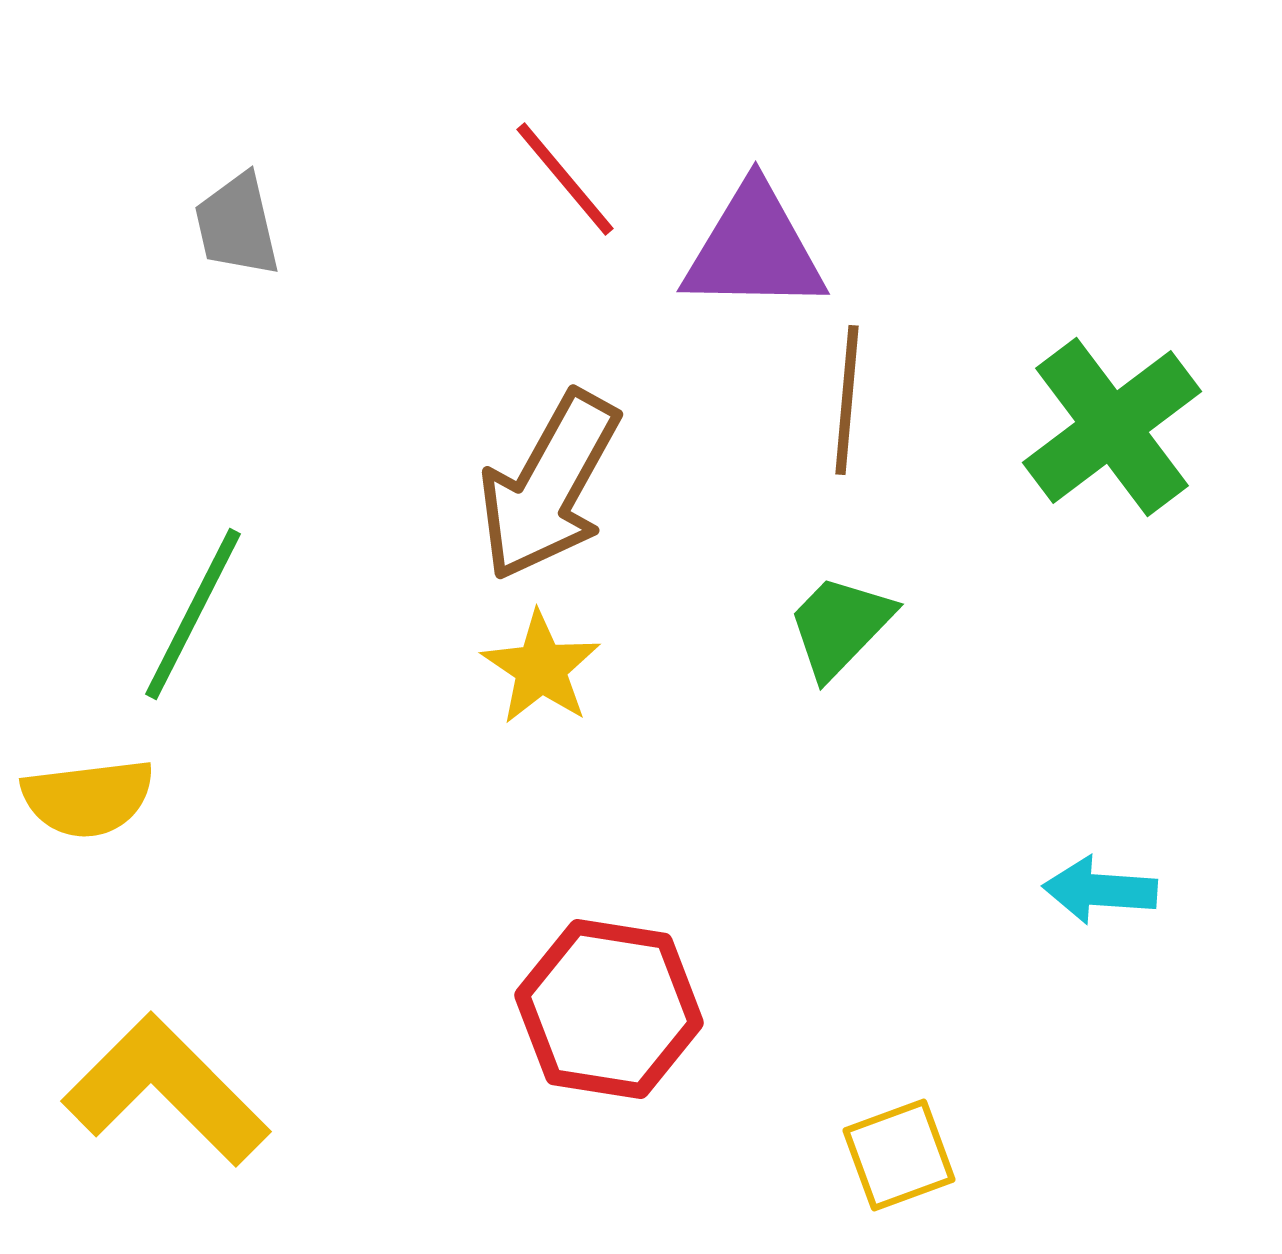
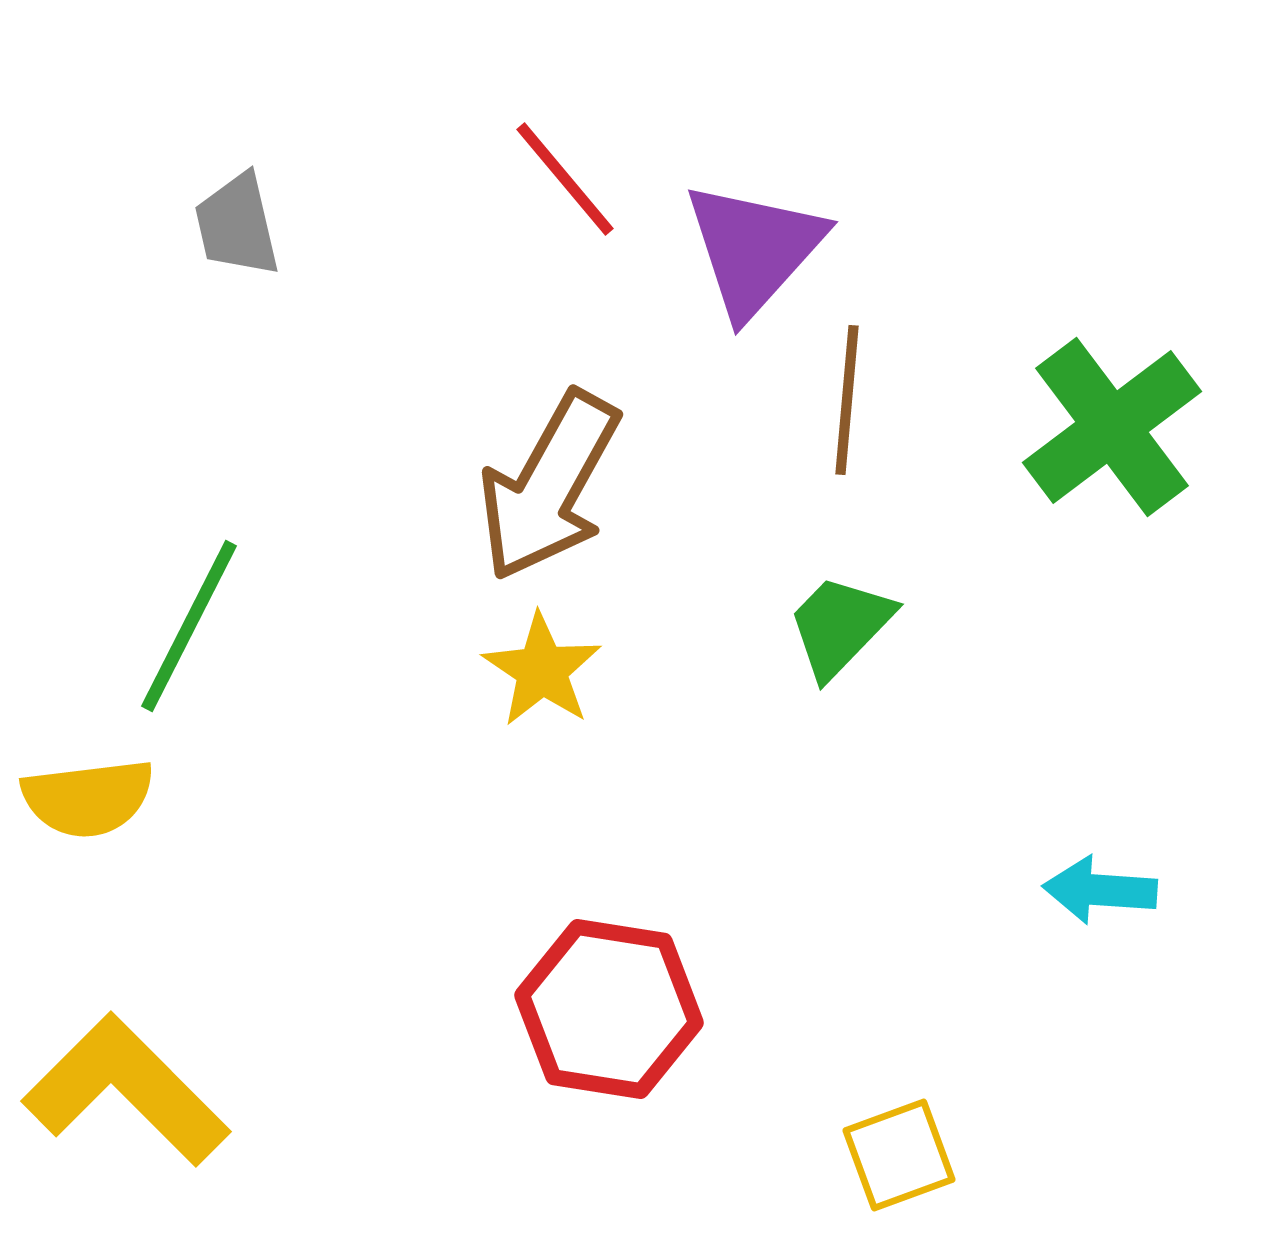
purple triangle: rotated 49 degrees counterclockwise
green line: moved 4 px left, 12 px down
yellow star: moved 1 px right, 2 px down
yellow L-shape: moved 40 px left
